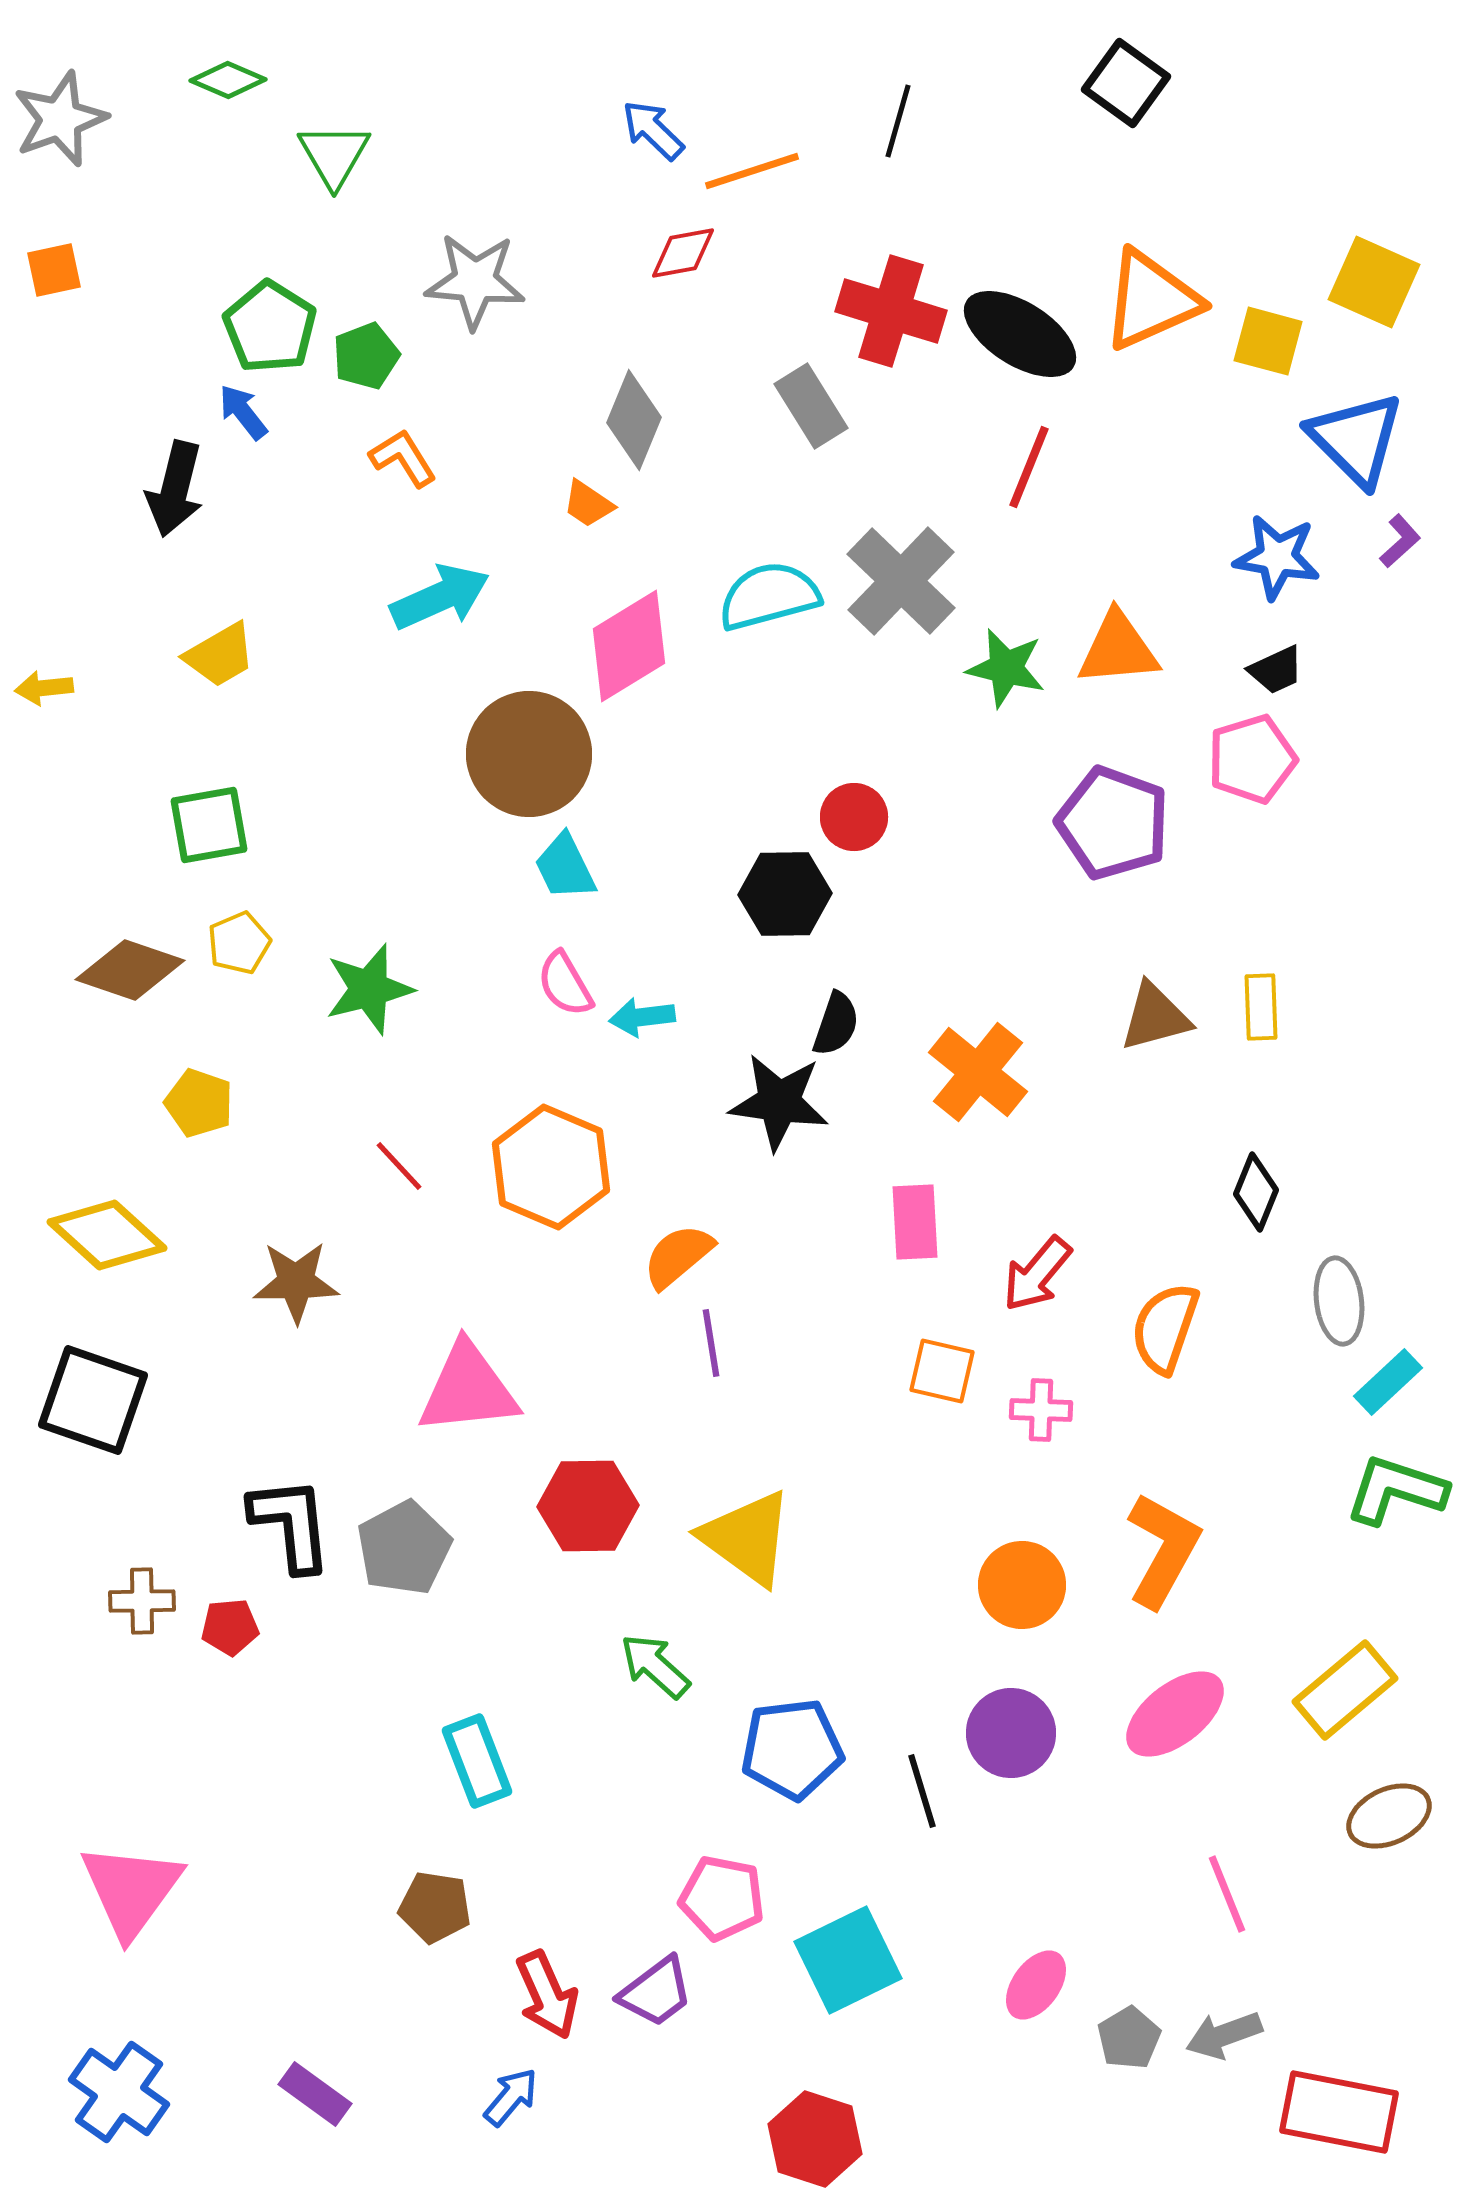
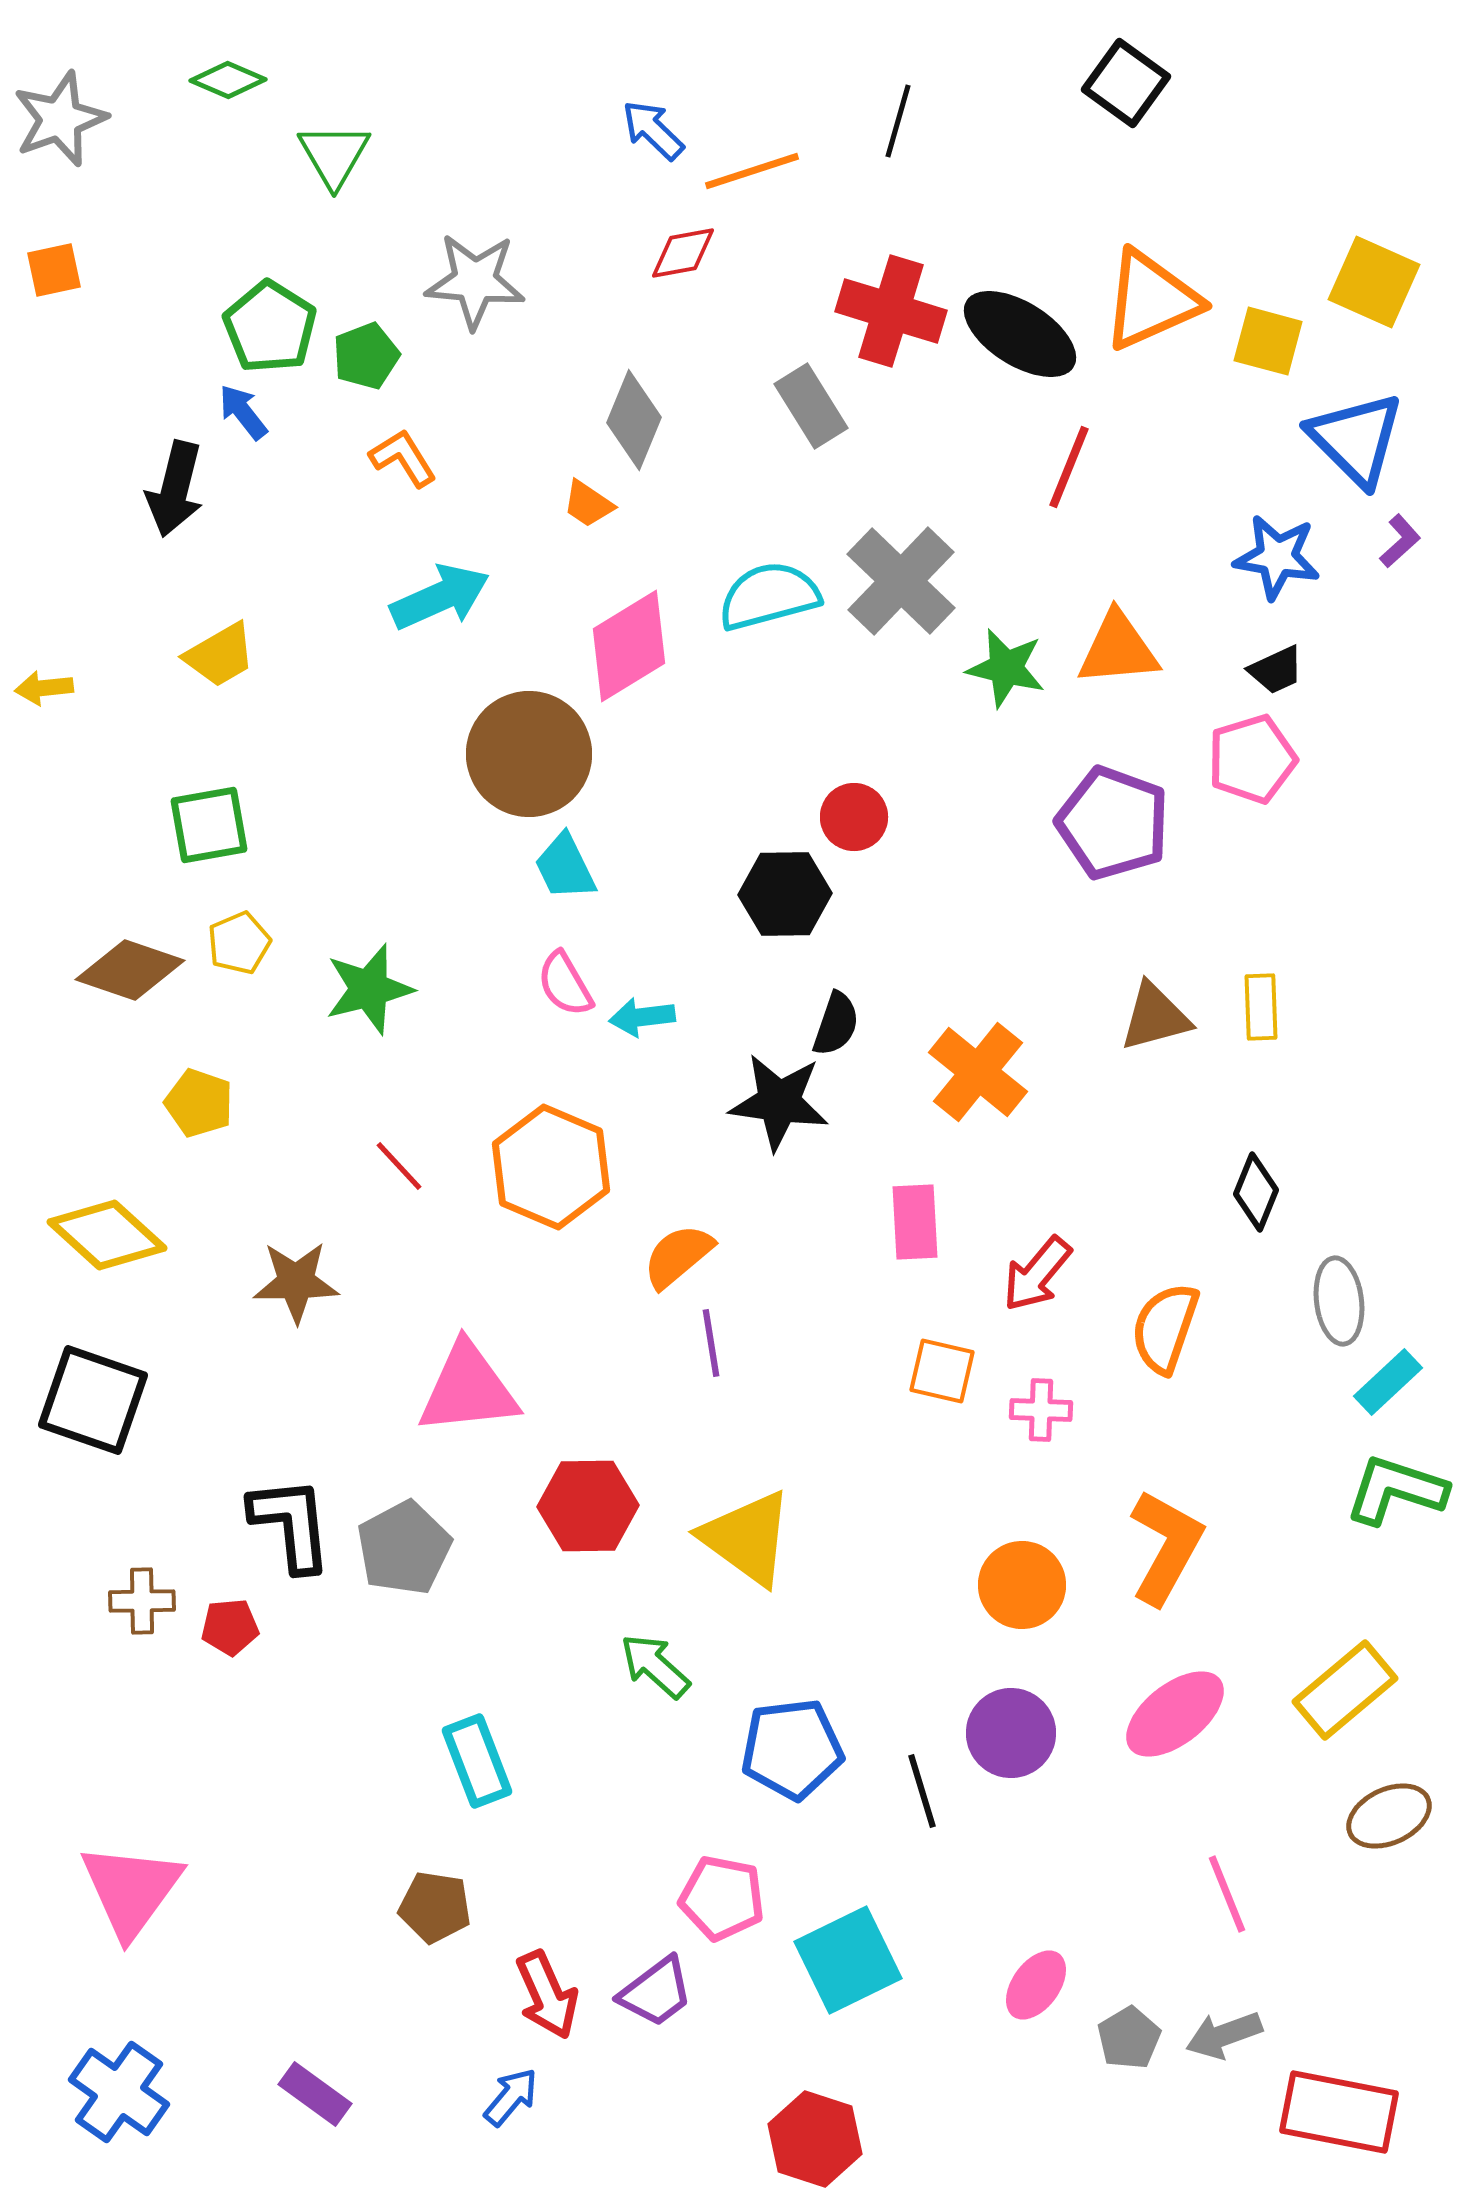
red line at (1029, 467): moved 40 px right
orange L-shape at (1163, 1550): moved 3 px right, 3 px up
